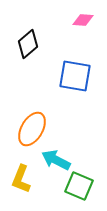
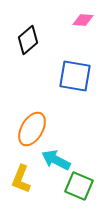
black diamond: moved 4 px up
